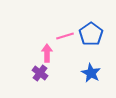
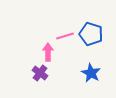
blue pentagon: rotated 20 degrees counterclockwise
pink arrow: moved 1 px right, 1 px up
